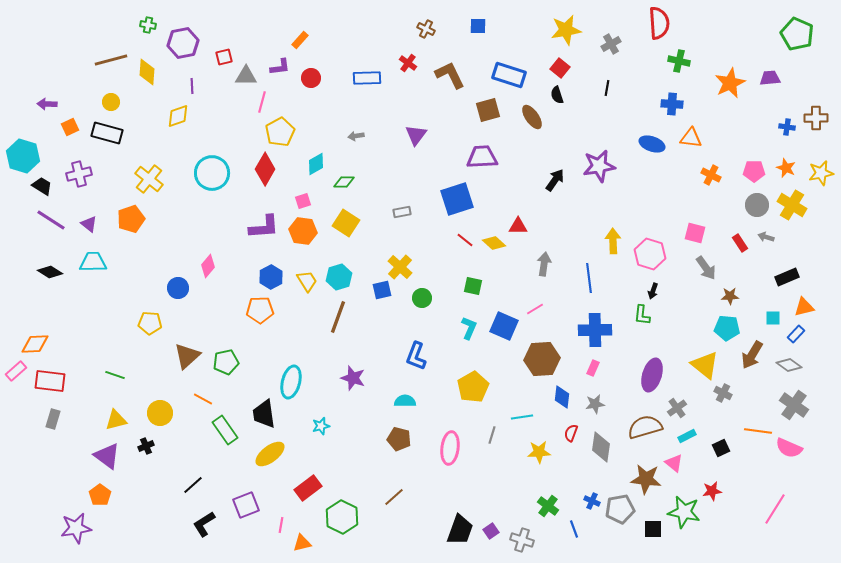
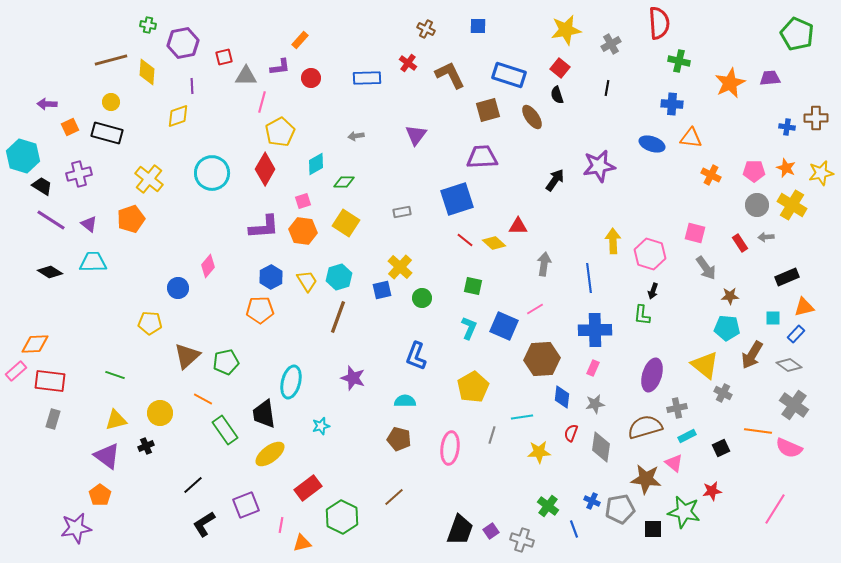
gray arrow at (766, 237): rotated 21 degrees counterclockwise
gray cross at (677, 408): rotated 24 degrees clockwise
